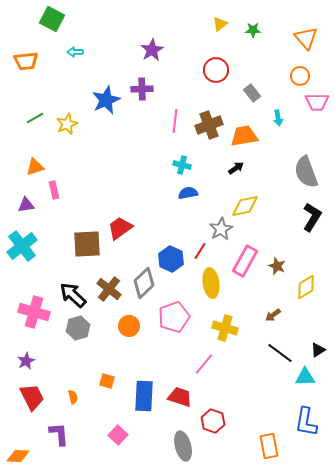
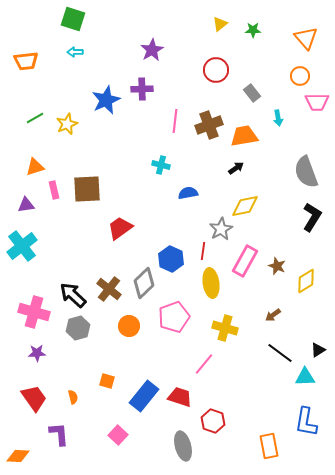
green square at (52, 19): moved 21 px right; rotated 10 degrees counterclockwise
cyan cross at (182, 165): moved 21 px left
brown square at (87, 244): moved 55 px up
red line at (200, 251): moved 3 px right; rotated 24 degrees counterclockwise
yellow diamond at (306, 287): moved 6 px up
purple star at (26, 361): moved 11 px right, 8 px up; rotated 24 degrees clockwise
blue rectangle at (144, 396): rotated 36 degrees clockwise
red trapezoid at (32, 397): moved 2 px right, 1 px down; rotated 8 degrees counterclockwise
